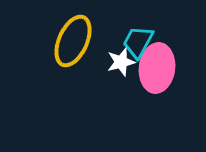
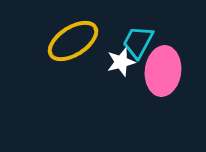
yellow ellipse: rotated 33 degrees clockwise
pink ellipse: moved 6 px right, 3 px down
